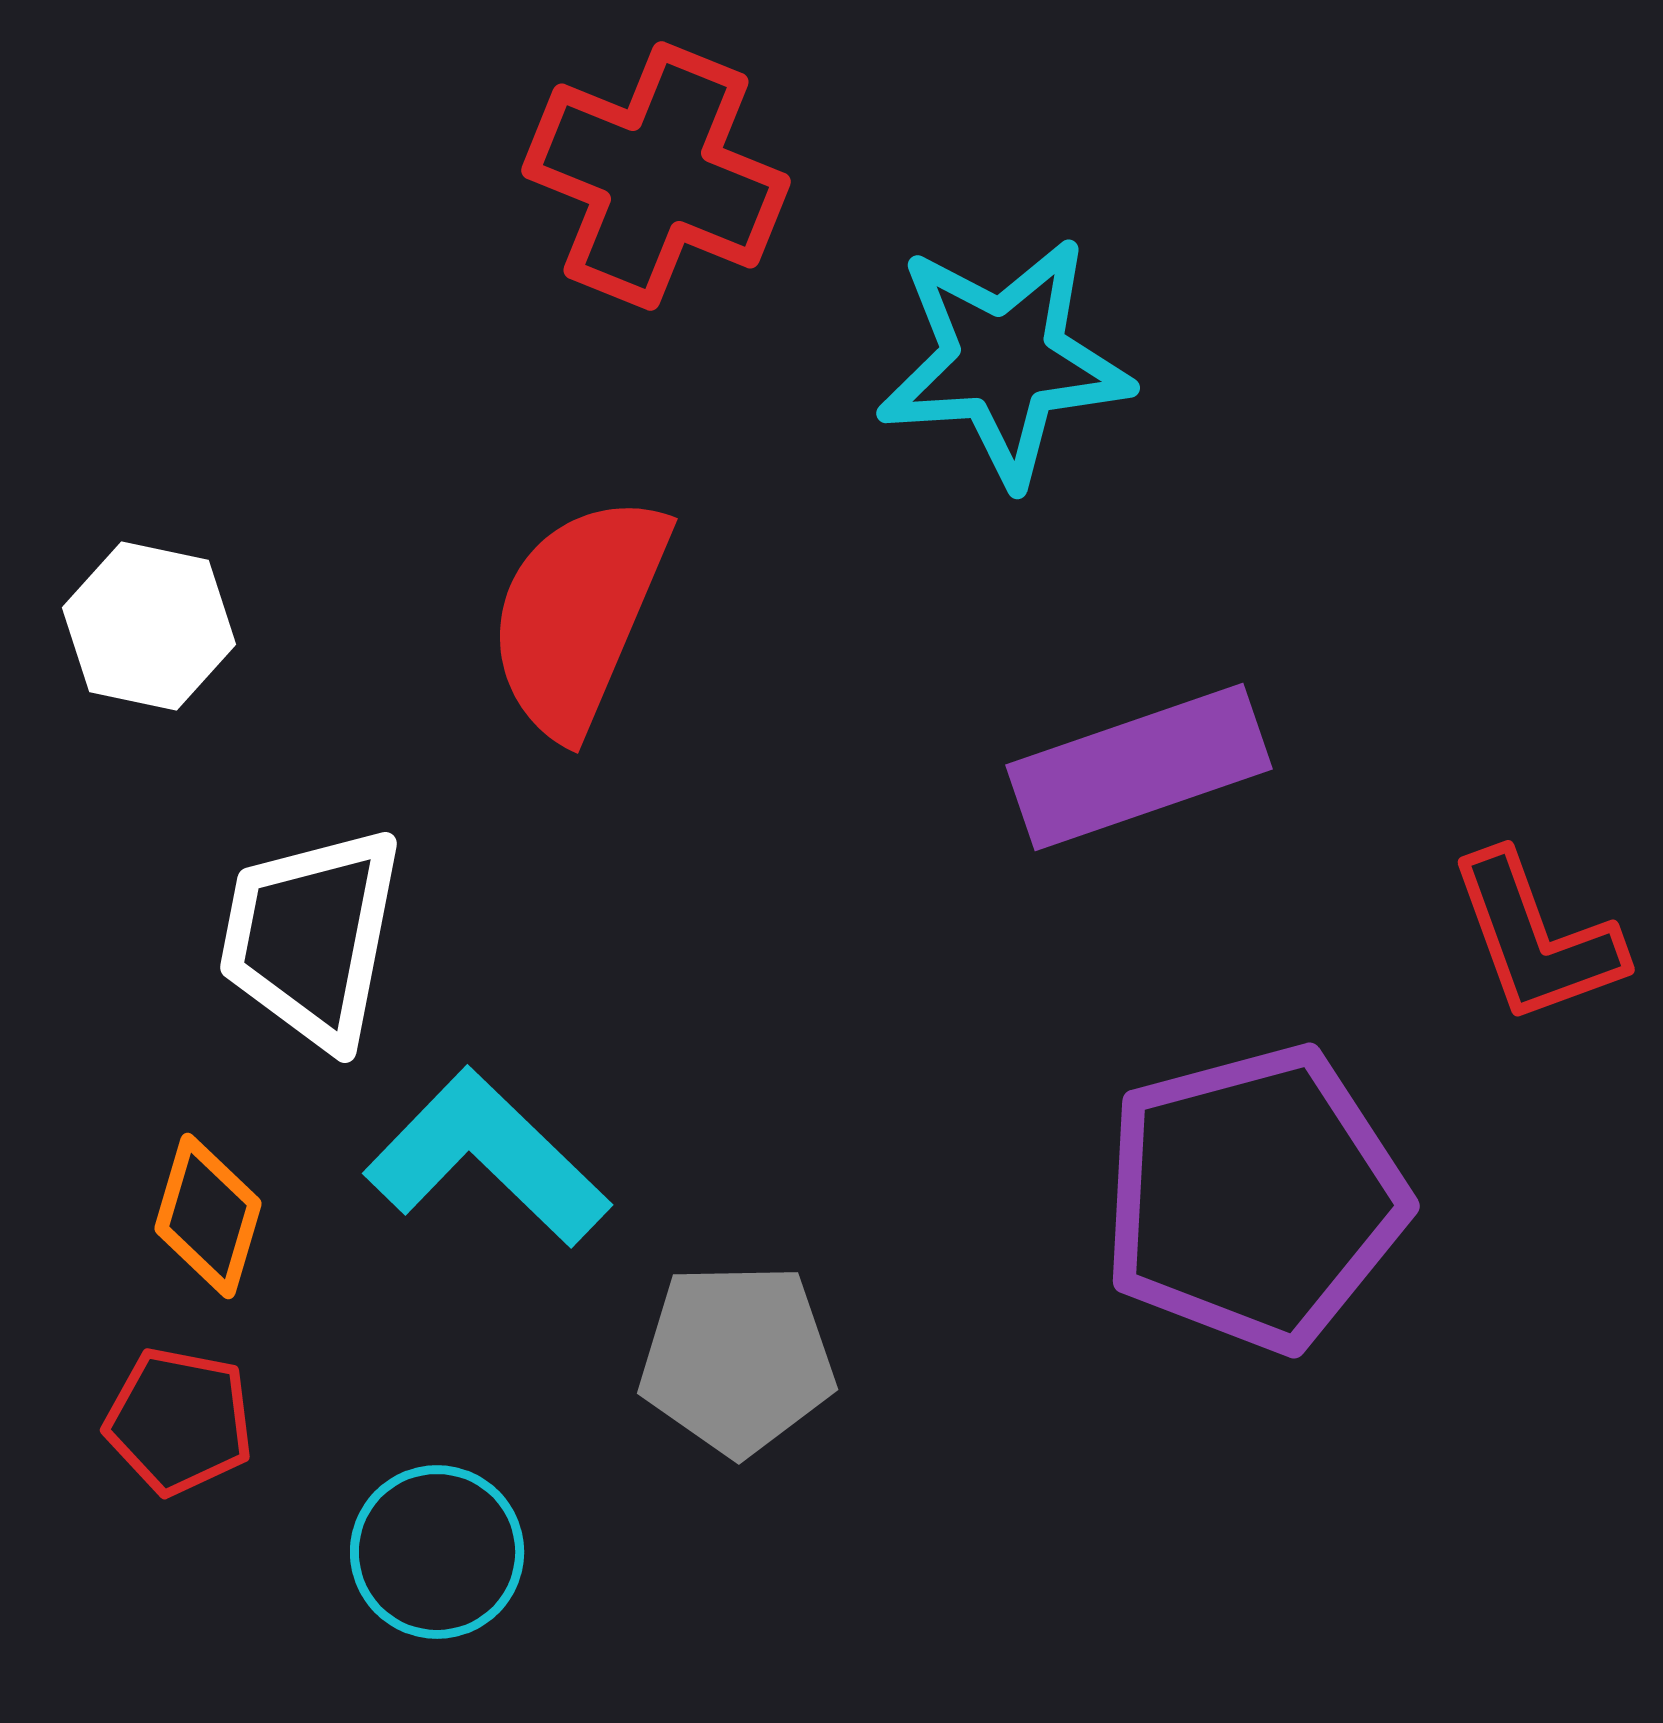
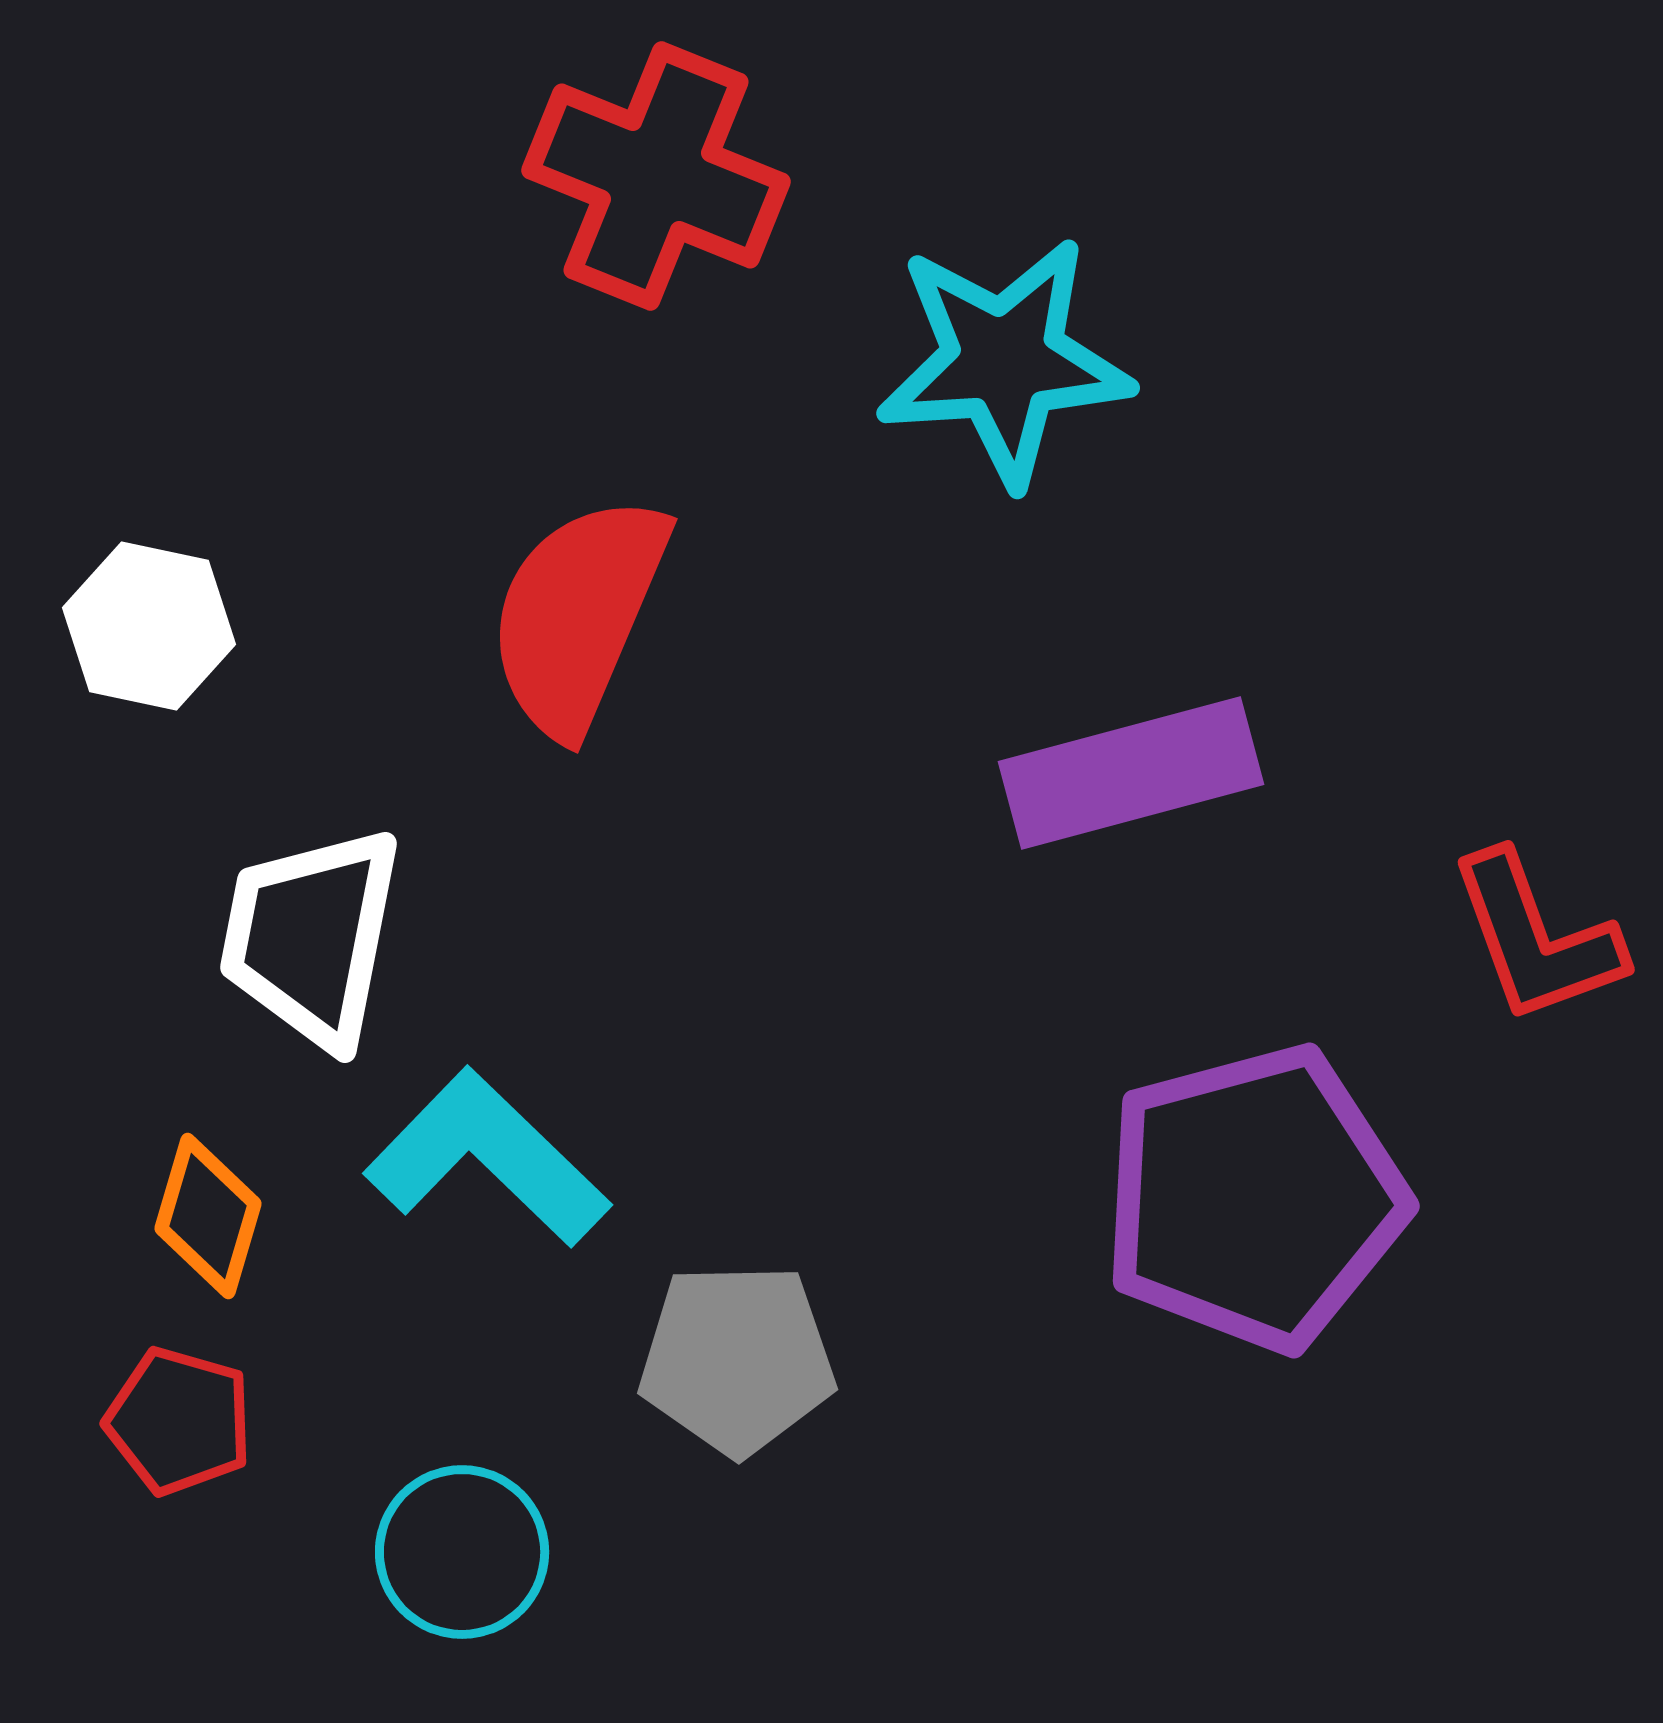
purple rectangle: moved 8 px left, 6 px down; rotated 4 degrees clockwise
red pentagon: rotated 5 degrees clockwise
cyan circle: moved 25 px right
